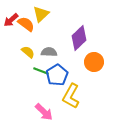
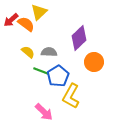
yellow triangle: moved 2 px left, 2 px up
blue pentagon: moved 1 px right, 1 px down
